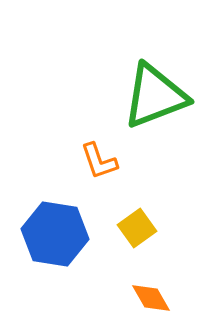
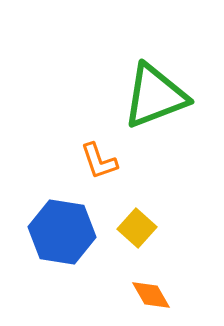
yellow square: rotated 12 degrees counterclockwise
blue hexagon: moved 7 px right, 2 px up
orange diamond: moved 3 px up
